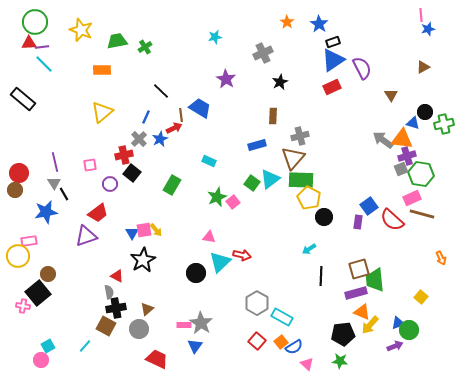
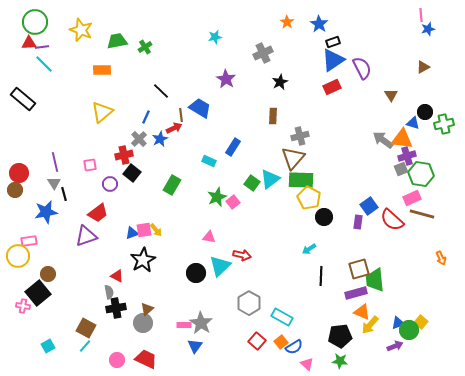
blue rectangle at (257, 145): moved 24 px left, 2 px down; rotated 42 degrees counterclockwise
black line at (64, 194): rotated 16 degrees clockwise
blue triangle at (132, 233): rotated 40 degrees clockwise
cyan triangle at (220, 262): moved 4 px down
yellow square at (421, 297): moved 25 px down
gray hexagon at (257, 303): moved 8 px left
brown square at (106, 326): moved 20 px left, 2 px down
gray circle at (139, 329): moved 4 px right, 6 px up
black pentagon at (343, 334): moved 3 px left, 2 px down
red trapezoid at (157, 359): moved 11 px left
pink circle at (41, 360): moved 76 px right
